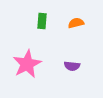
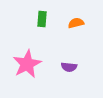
green rectangle: moved 2 px up
purple semicircle: moved 3 px left, 1 px down
